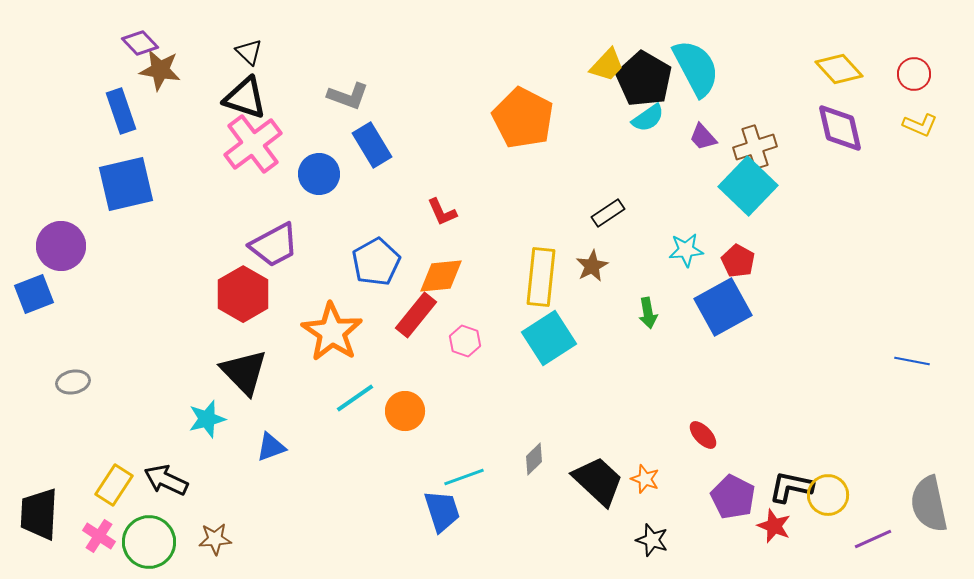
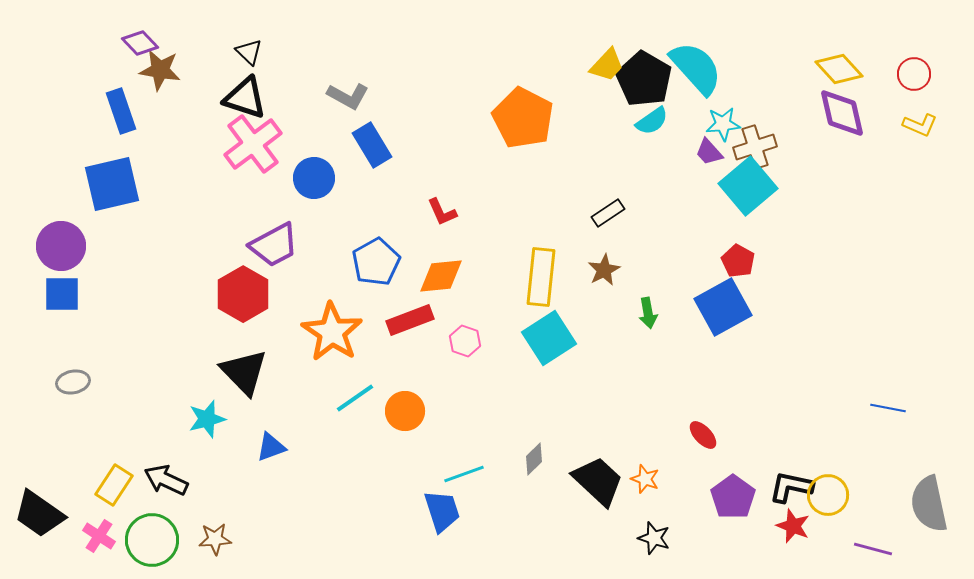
cyan semicircle at (696, 68): rotated 14 degrees counterclockwise
gray L-shape at (348, 96): rotated 9 degrees clockwise
cyan semicircle at (648, 118): moved 4 px right, 3 px down
purple diamond at (840, 128): moved 2 px right, 15 px up
purple trapezoid at (703, 137): moved 6 px right, 15 px down
blue circle at (319, 174): moved 5 px left, 4 px down
blue square at (126, 184): moved 14 px left
cyan square at (748, 186): rotated 6 degrees clockwise
cyan star at (686, 250): moved 37 px right, 126 px up
brown star at (592, 266): moved 12 px right, 4 px down
blue square at (34, 294): moved 28 px right; rotated 21 degrees clockwise
red rectangle at (416, 315): moved 6 px left, 5 px down; rotated 30 degrees clockwise
blue line at (912, 361): moved 24 px left, 47 px down
cyan line at (464, 477): moved 3 px up
purple pentagon at (733, 497): rotated 9 degrees clockwise
black trapezoid at (39, 514): rotated 58 degrees counterclockwise
red star at (774, 526): moved 19 px right
purple line at (873, 539): moved 10 px down; rotated 39 degrees clockwise
black star at (652, 540): moved 2 px right, 2 px up
green circle at (149, 542): moved 3 px right, 2 px up
